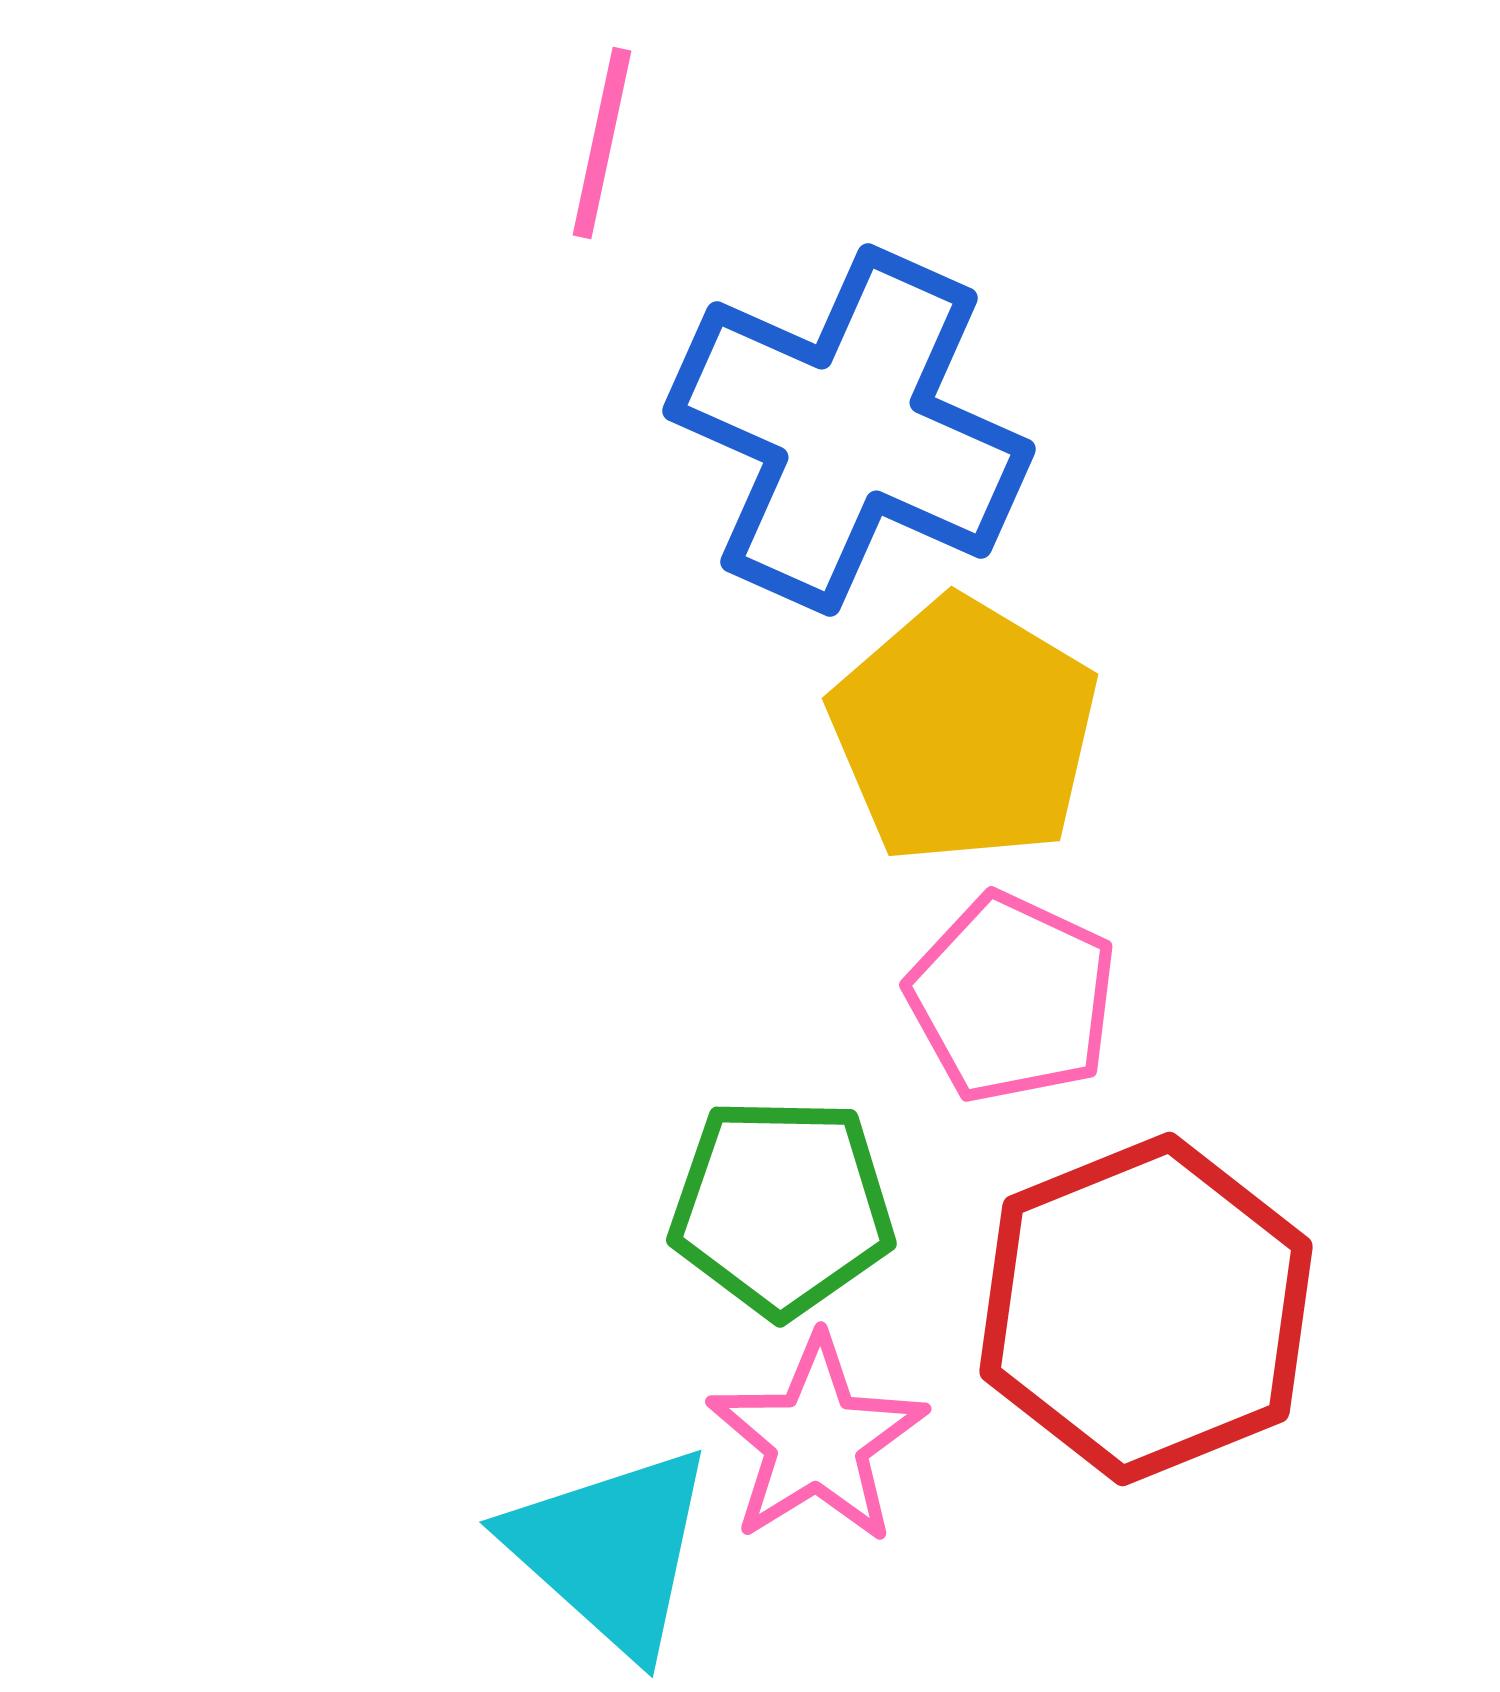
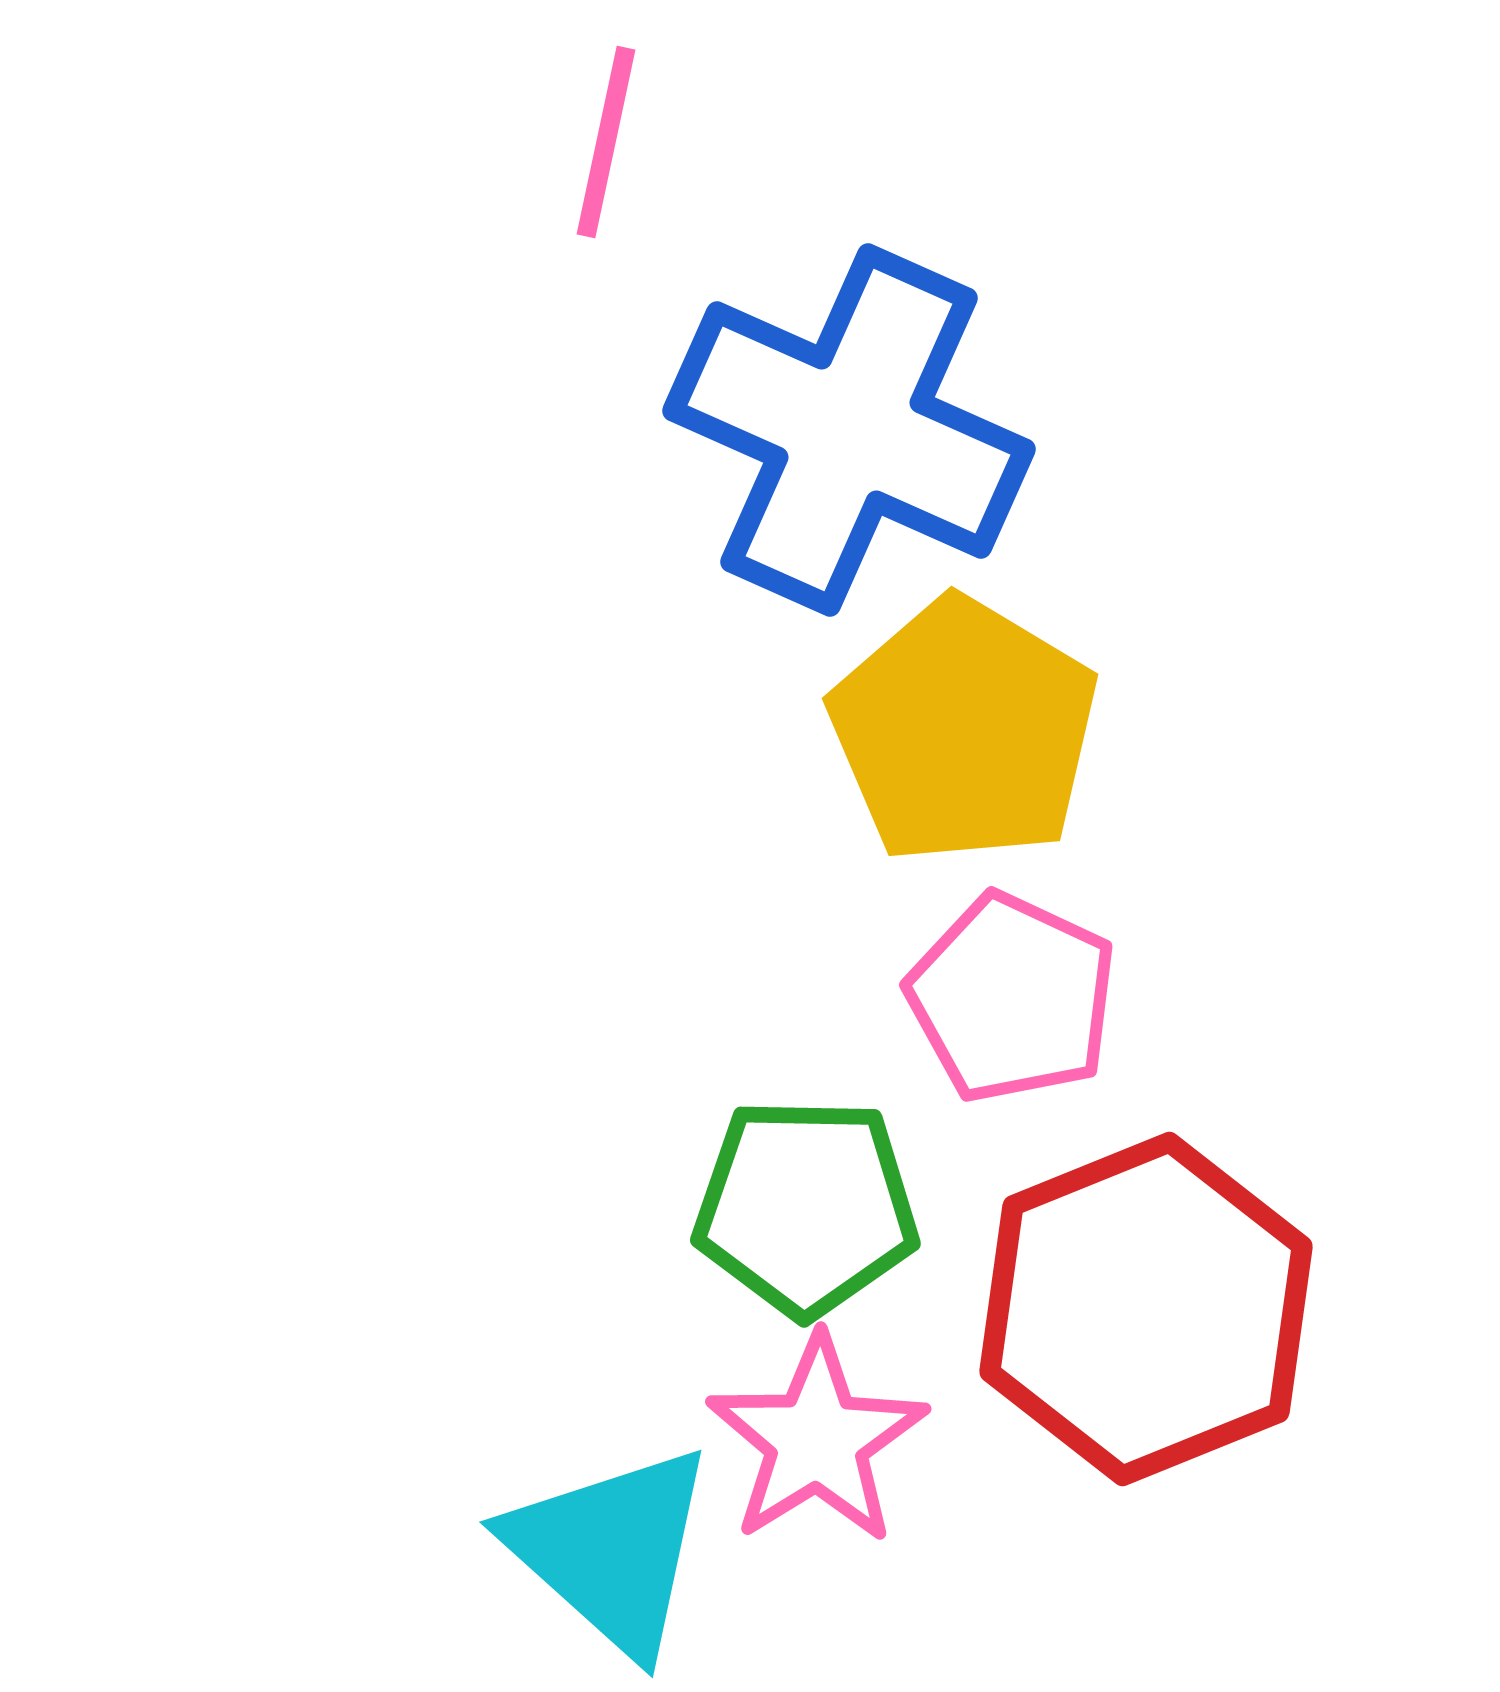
pink line: moved 4 px right, 1 px up
green pentagon: moved 24 px right
